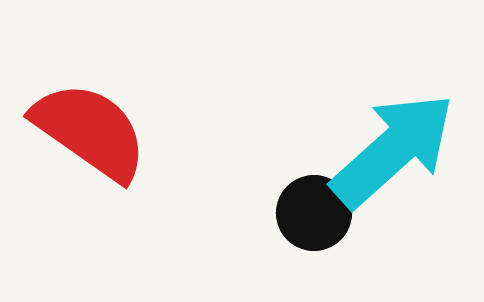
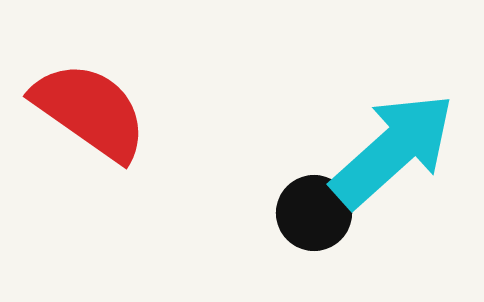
red semicircle: moved 20 px up
